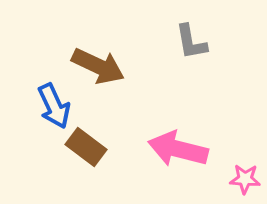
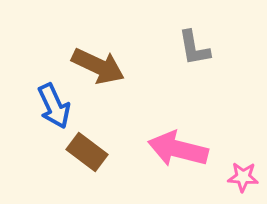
gray L-shape: moved 3 px right, 6 px down
brown rectangle: moved 1 px right, 5 px down
pink star: moved 2 px left, 2 px up
